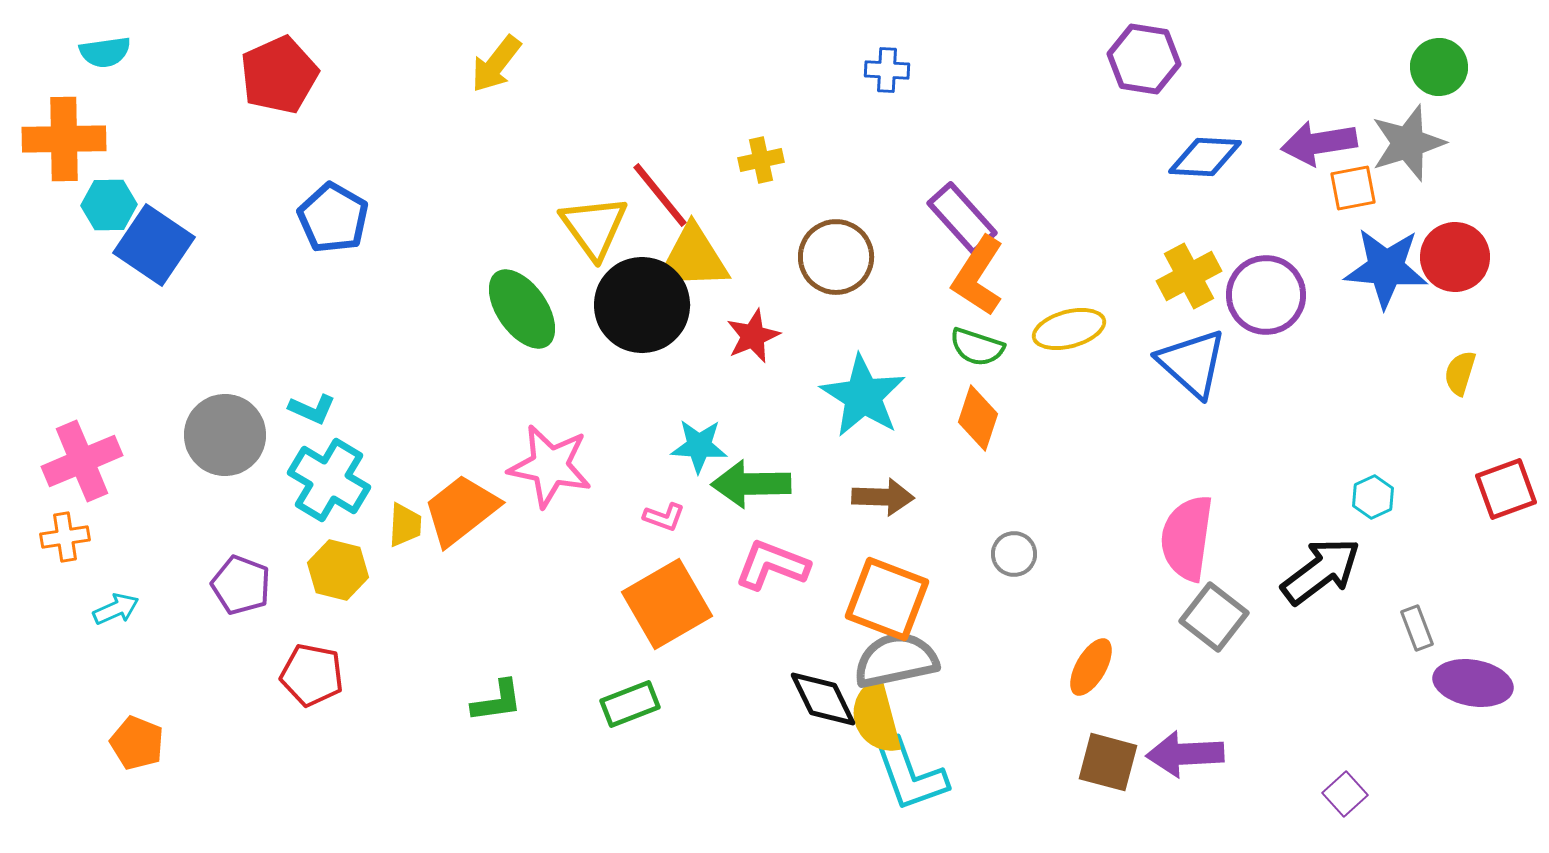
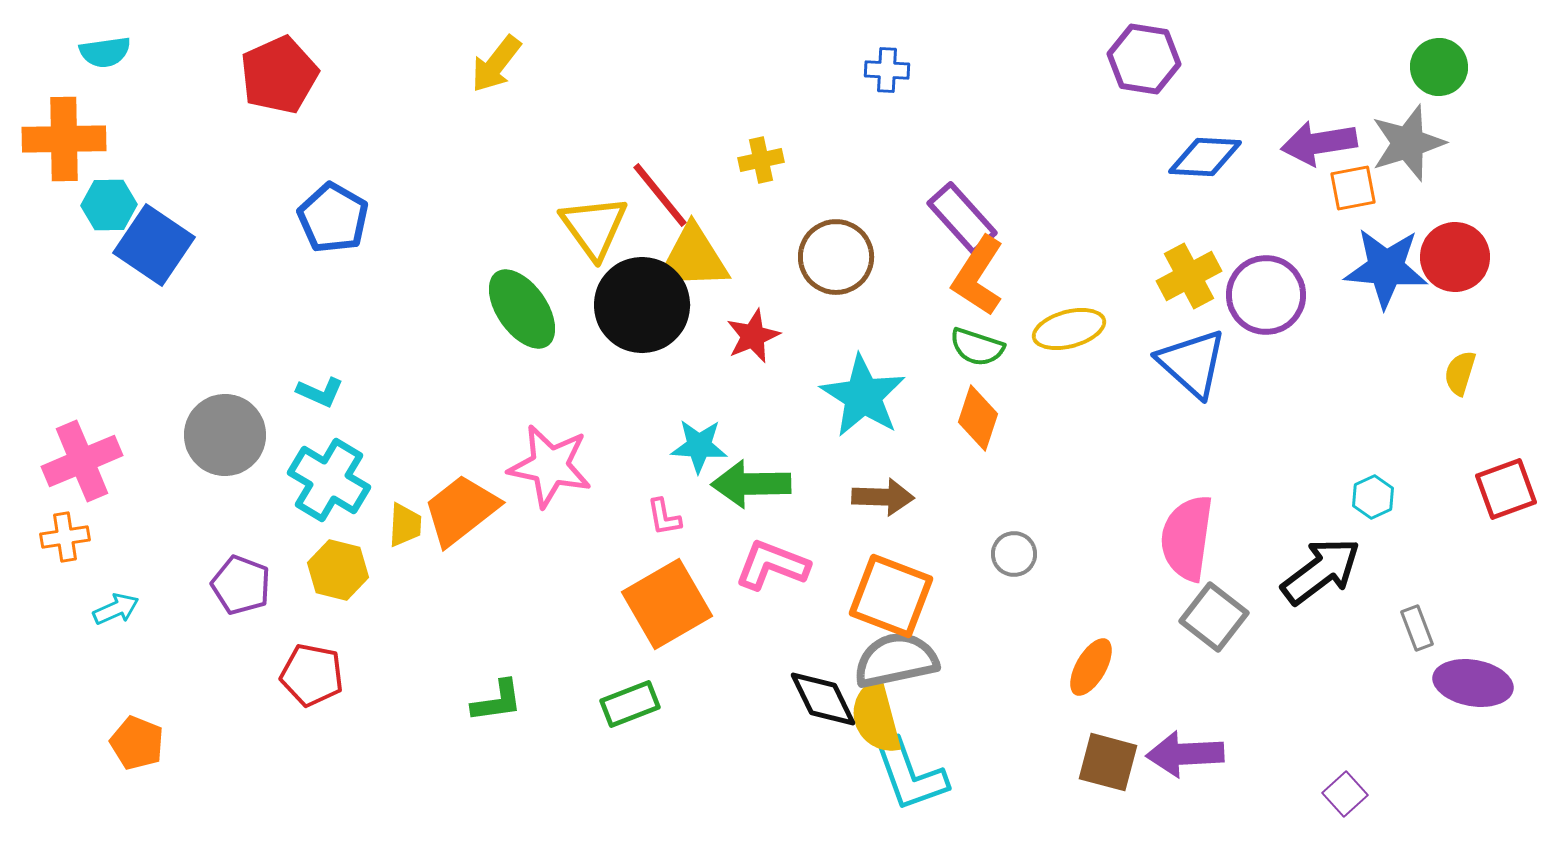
cyan L-shape at (312, 409): moved 8 px right, 17 px up
pink L-shape at (664, 517): rotated 60 degrees clockwise
orange square at (887, 599): moved 4 px right, 3 px up
